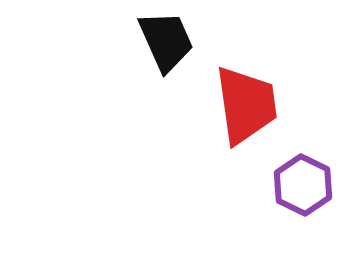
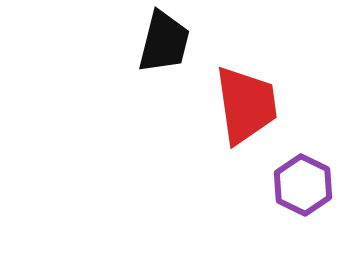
black trapezoid: moved 2 px left, 1 px down; rotated 38 degrees clockwise
